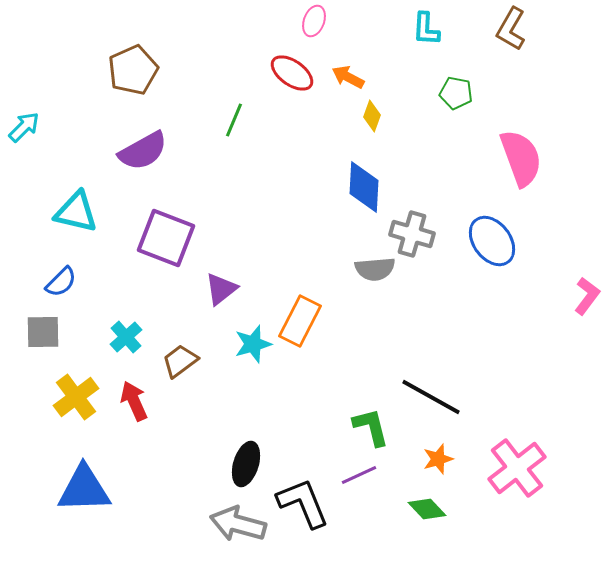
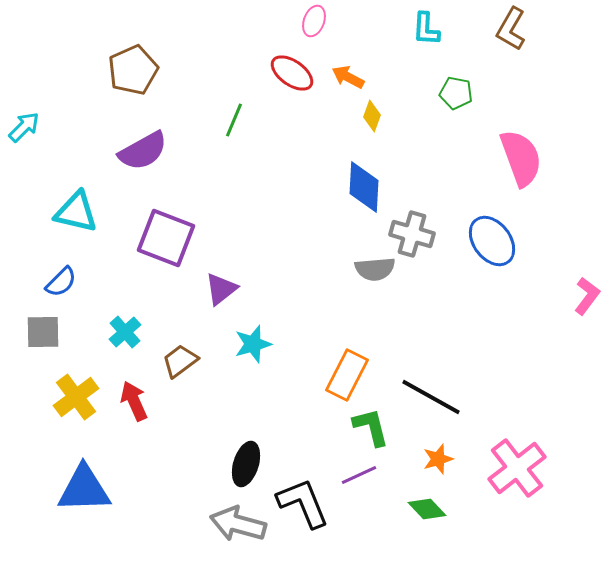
orange rectangle: moved 47 px right, 54 px down
cyan cross: moved 1 px left, 5 px up
